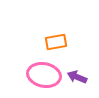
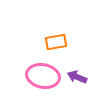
pink ellipse: moved 1 px left, 1 px down
